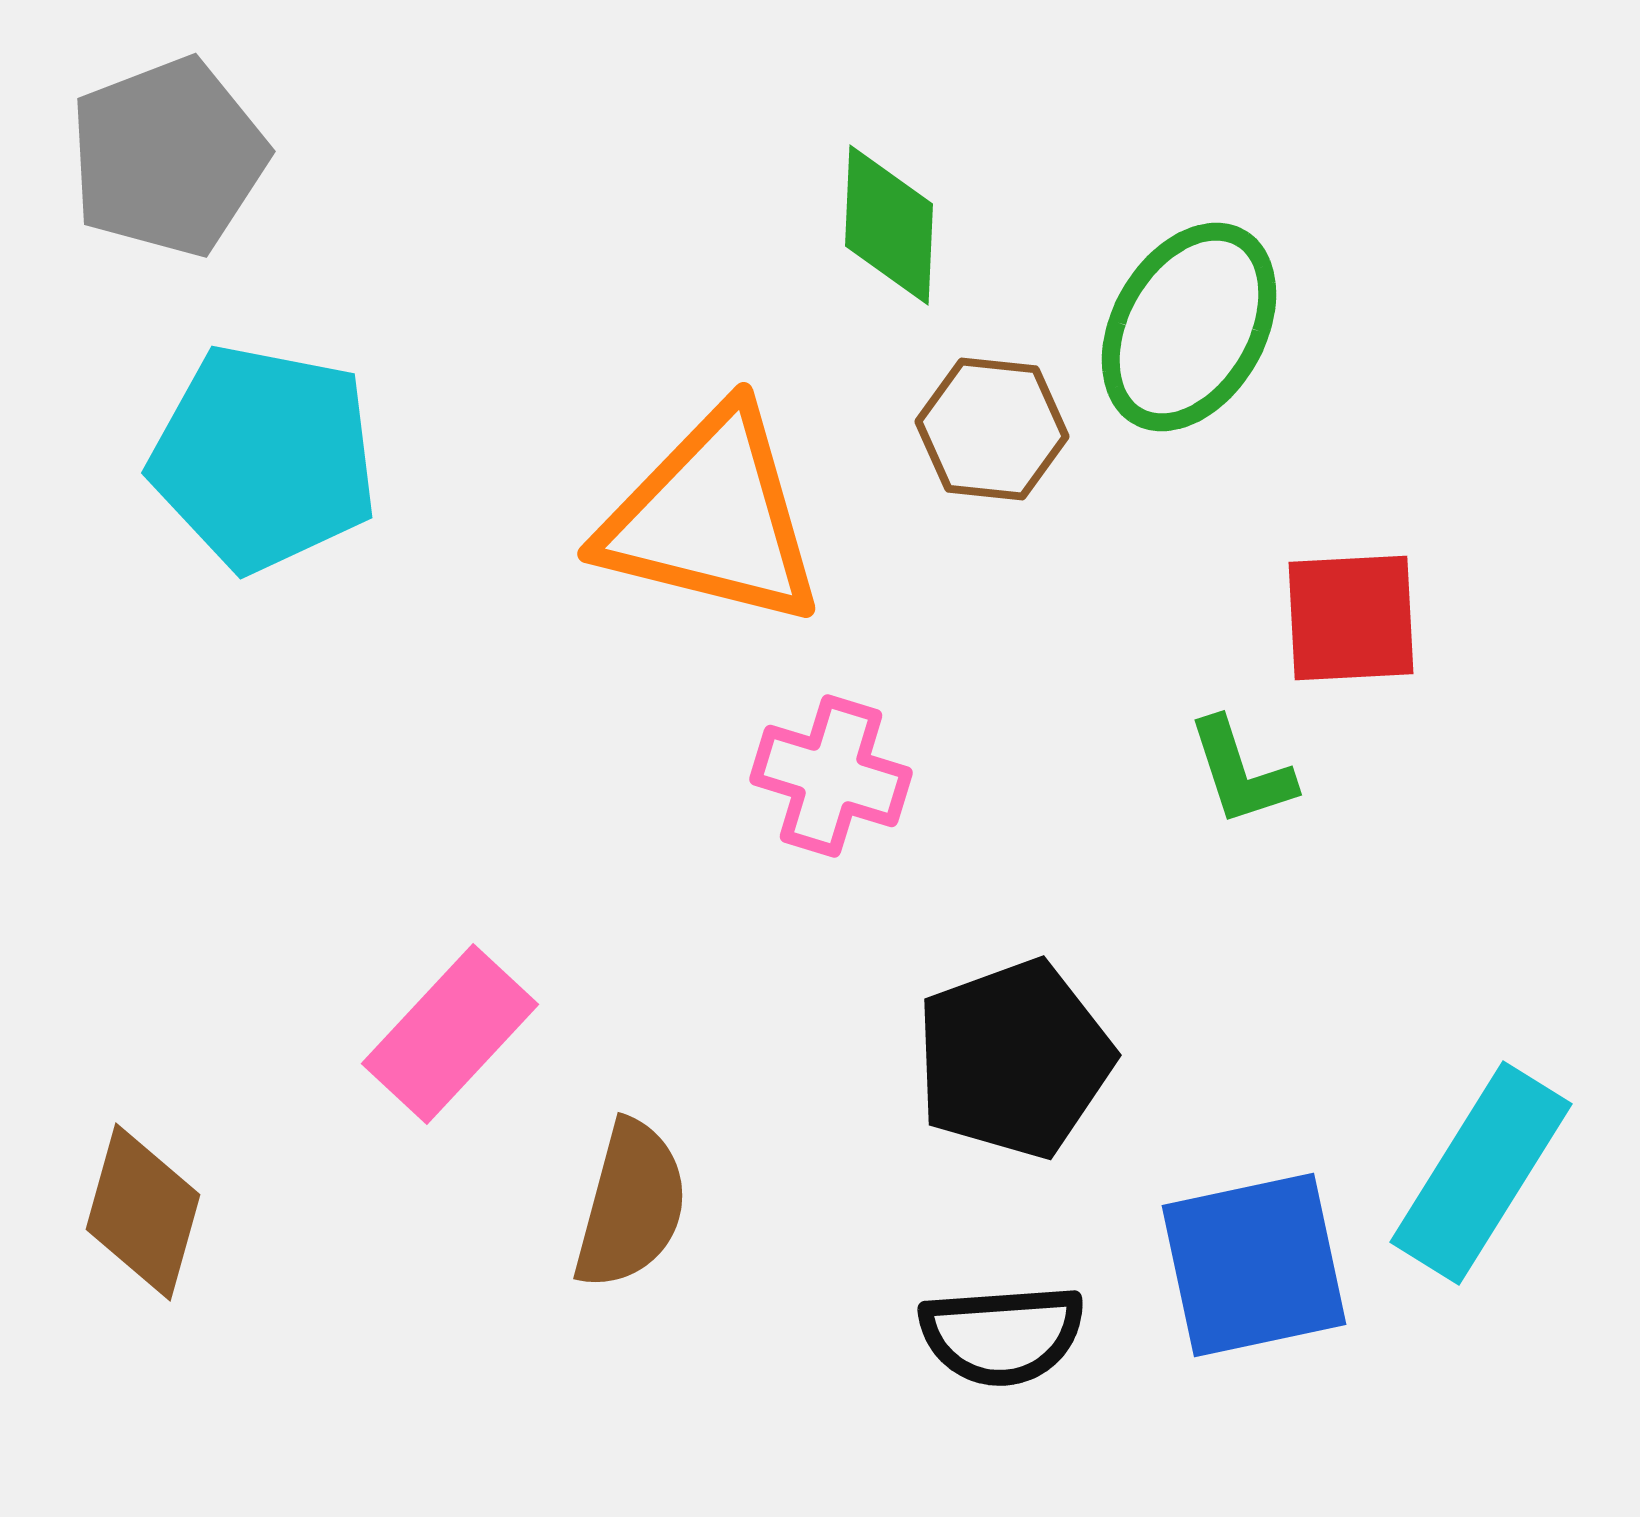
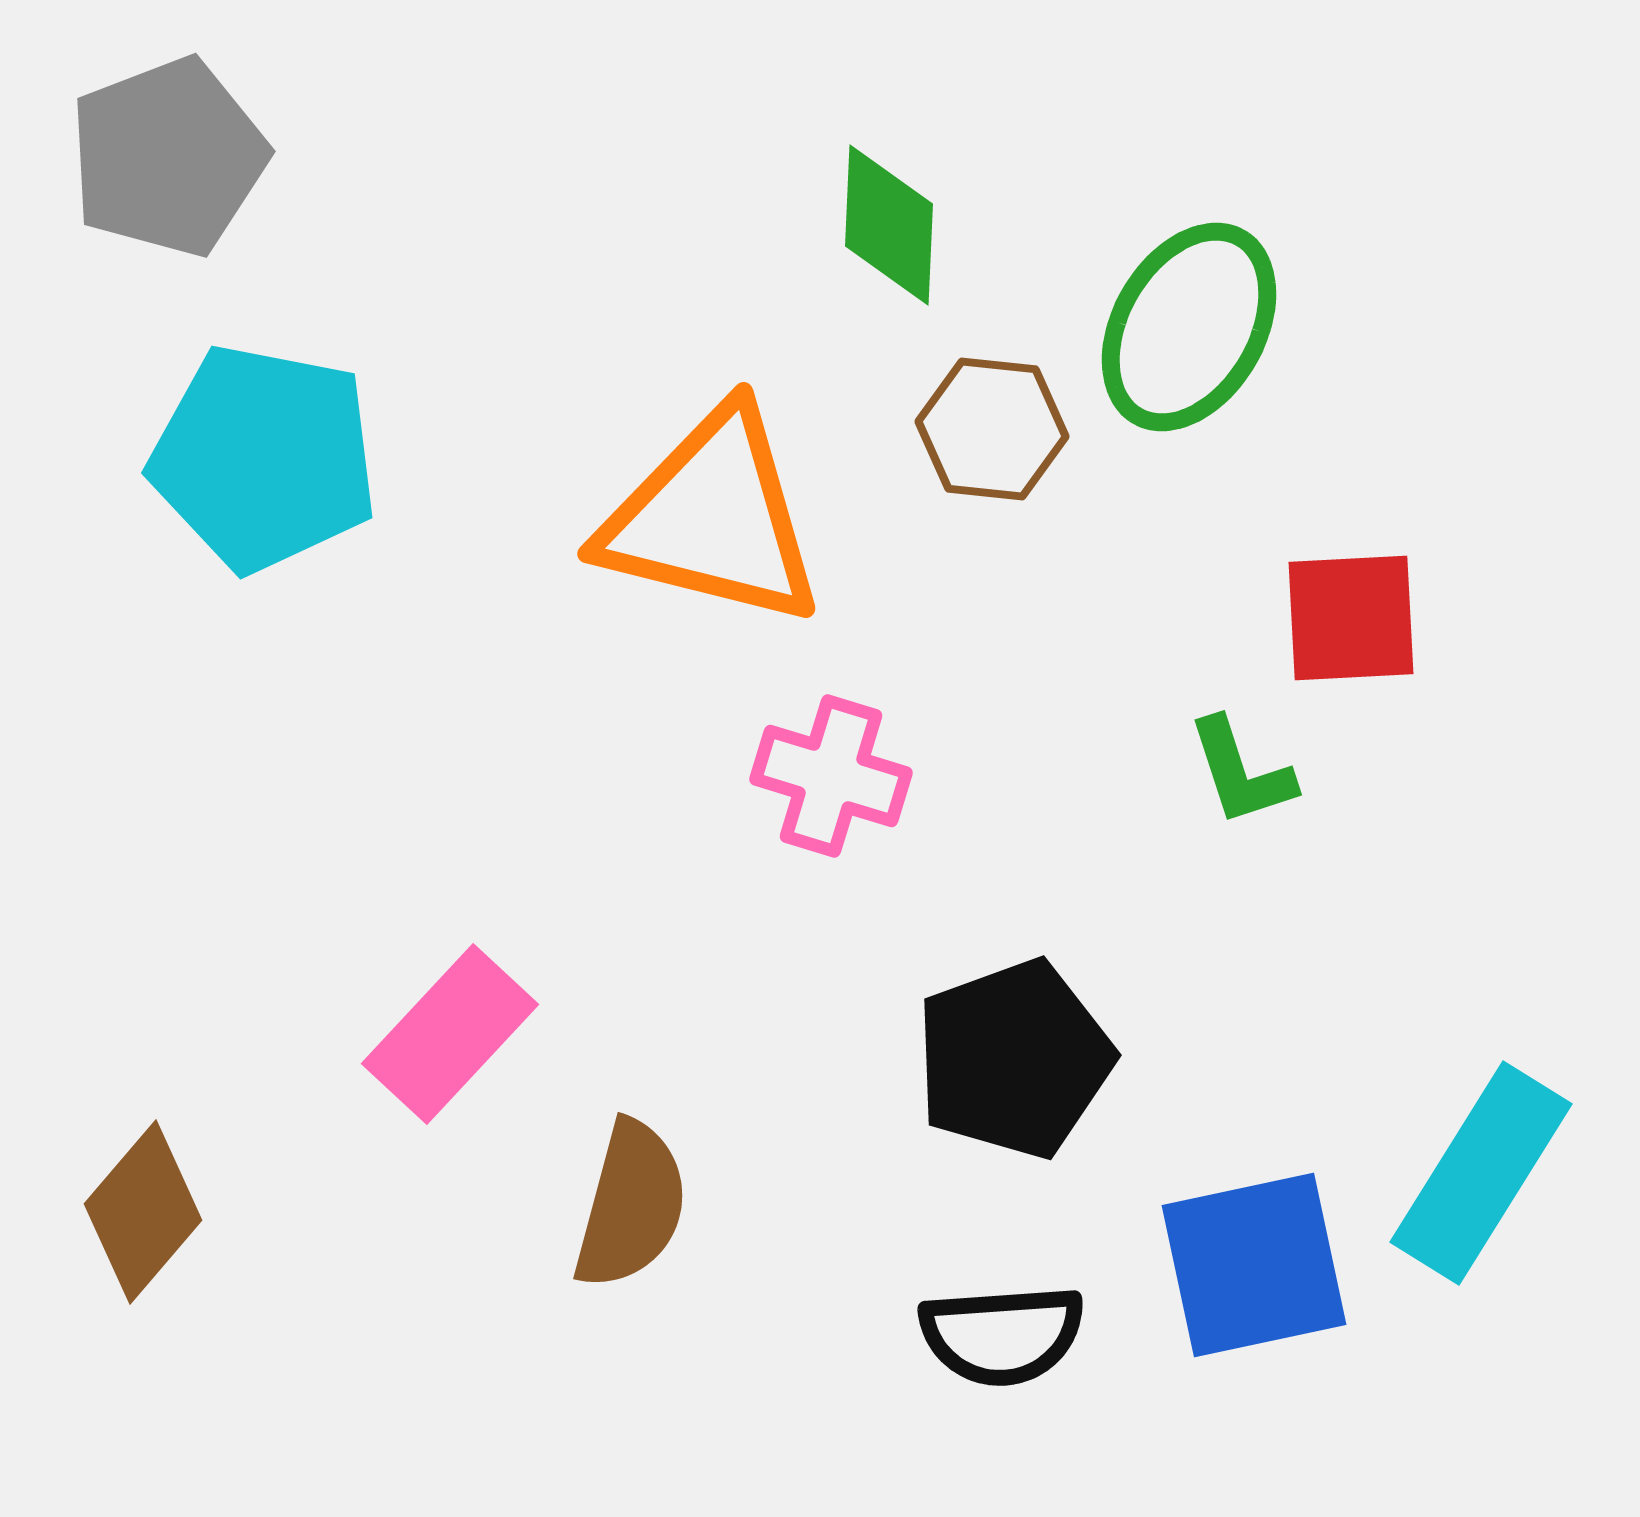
brown diamond: rotated 25 degrees clockwise
